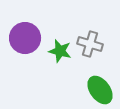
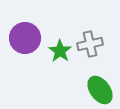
gray cross: rotated 30 degrees counterclockwise
green star: rotated 20 degrees clockwise
